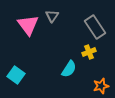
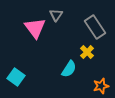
gray triangle: moved 4 px right, 1 px up
pink triangle: moved 7 px right, 3 px down
yellow cross: moved 2 px left; rotated 24 degrees counterclockwise
cyan square: moved 2 px down
